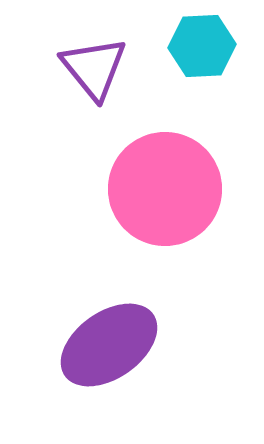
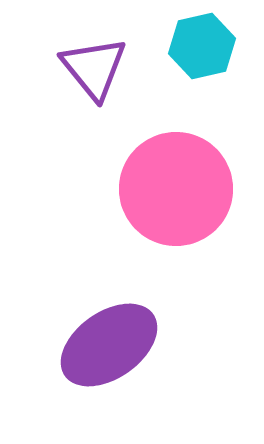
cyan hexagon: rotated 10 degrees counterclockwise
pink circle: moved 11 px right
